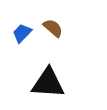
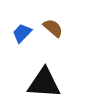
black triangle: moved 4 px left
